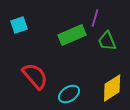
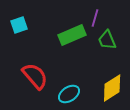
green trapezoid: moved 1 px up
